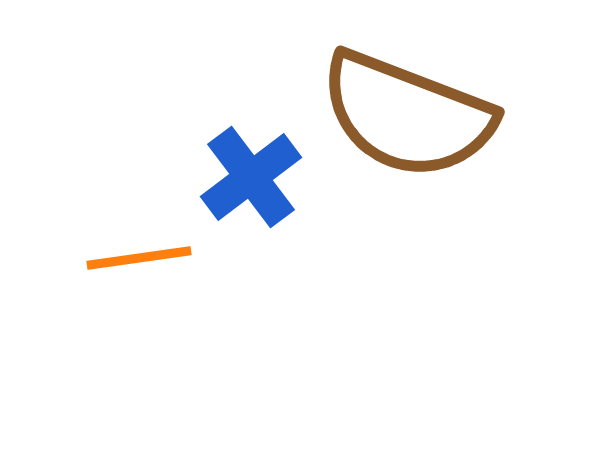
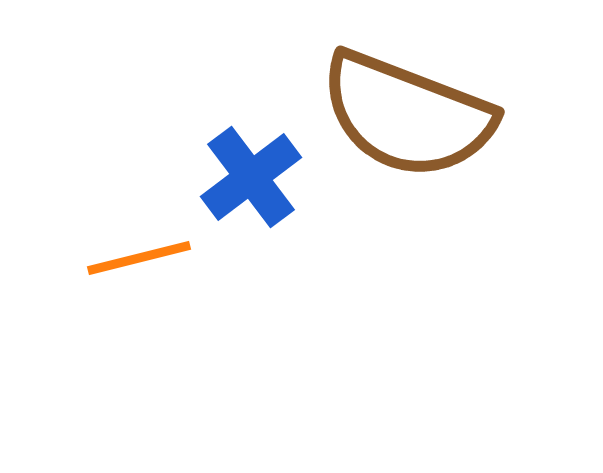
orange line: rotated 6 degrees counterclockwise
